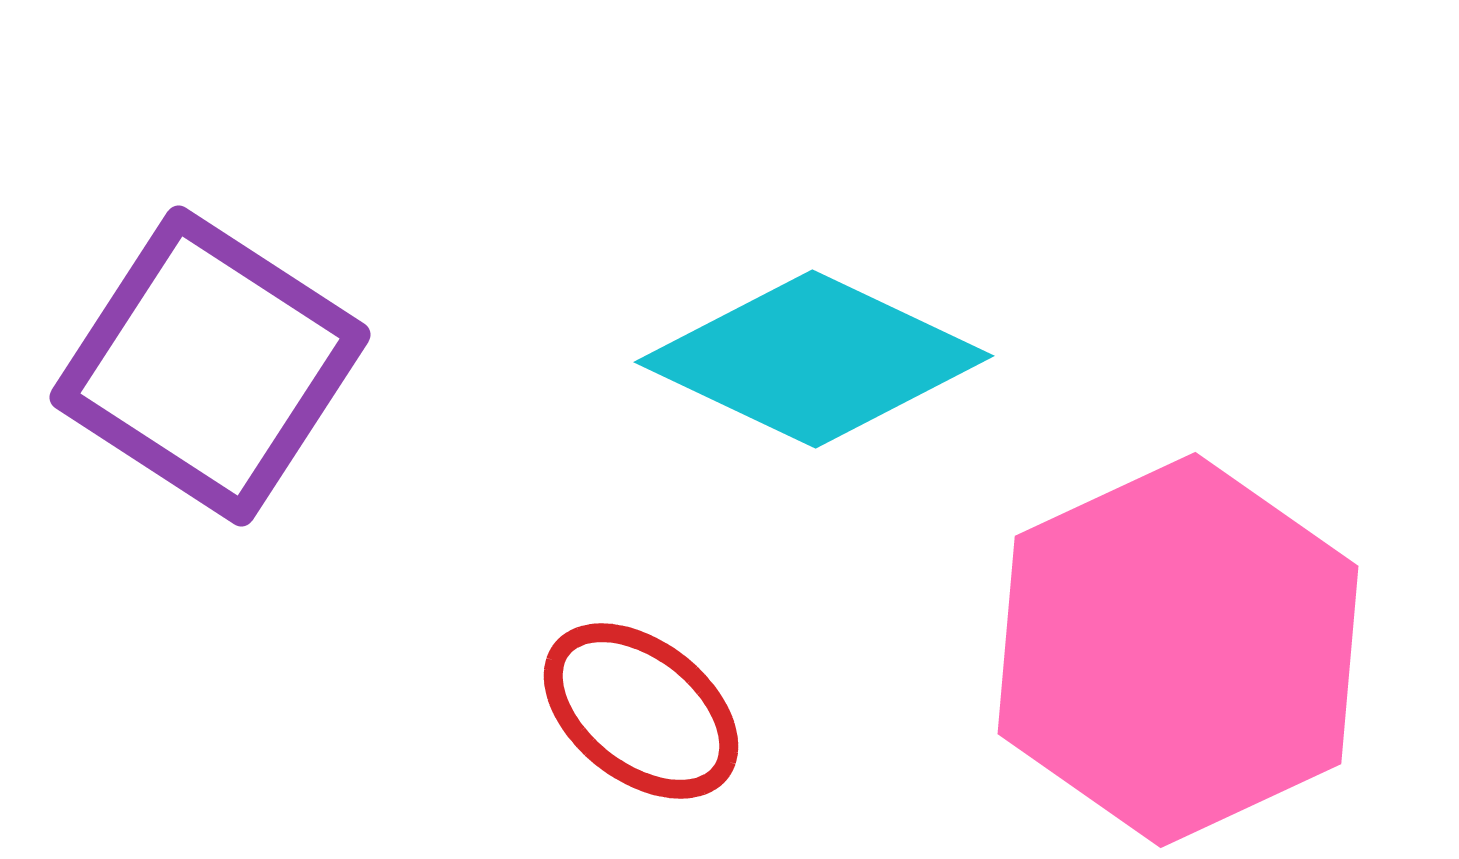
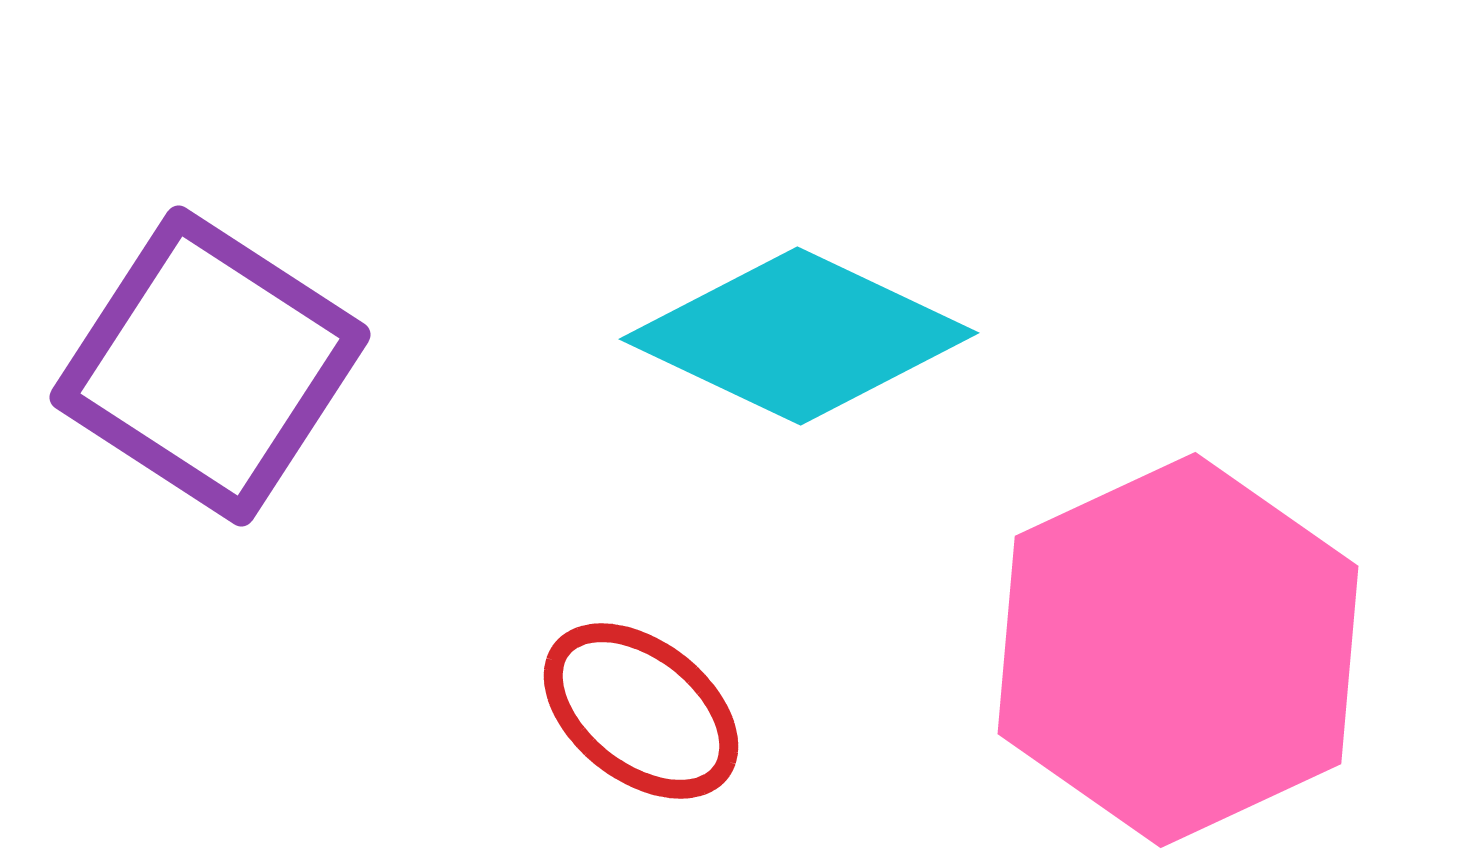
cyan diamond: moved 15 px left, 23 px up
